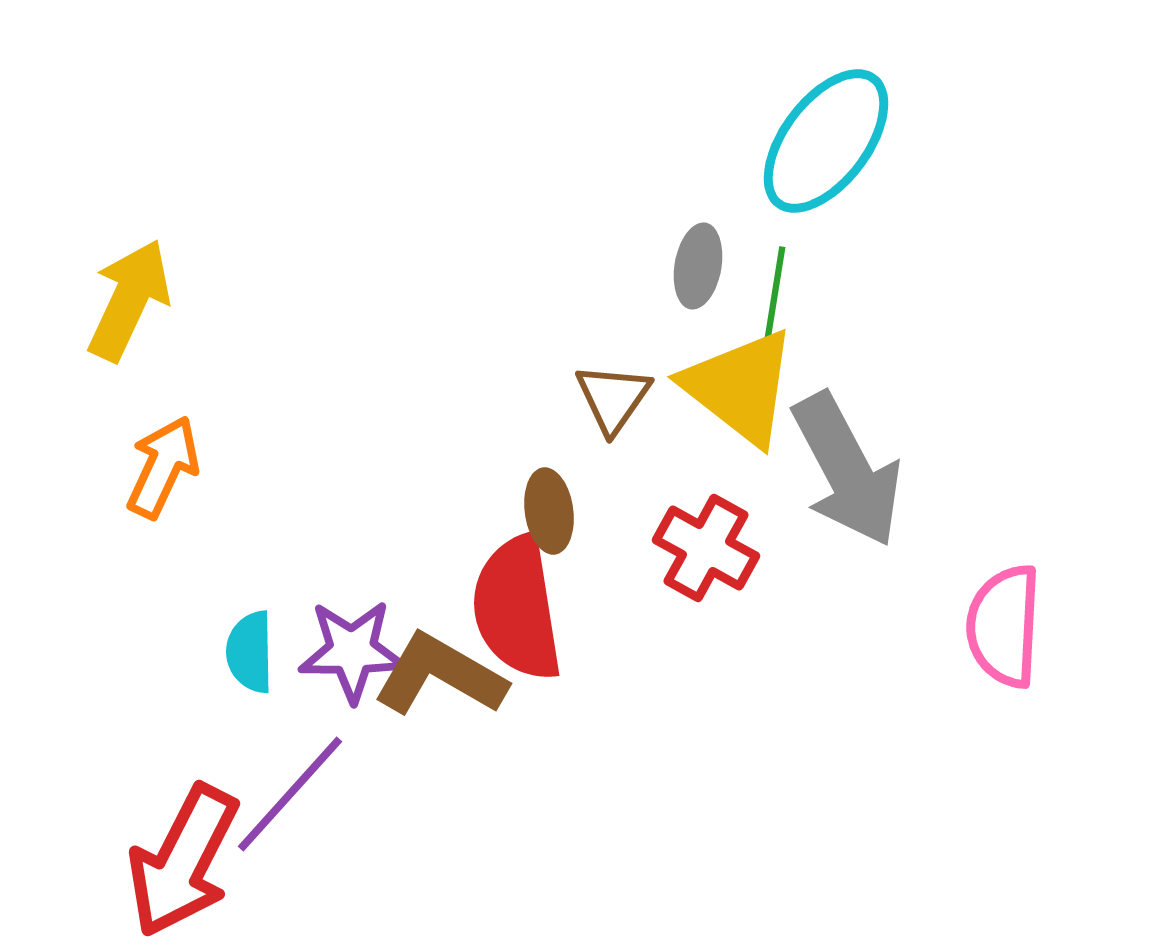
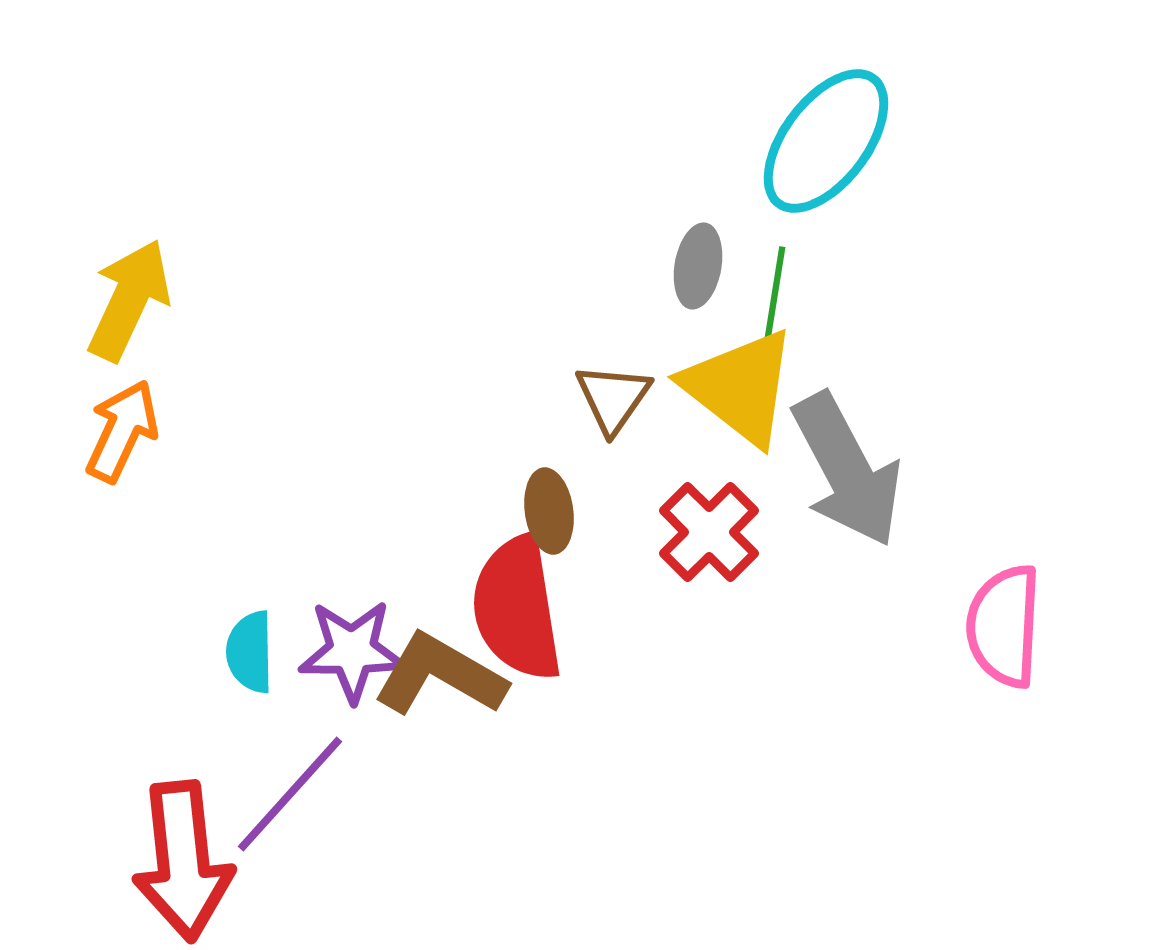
orange arrow: moved 41 px left, 36 px up
red cross: moved 3 px right, 16 px up; rotated 16 degrees clockwise
red arrow: rotated 33 degrees counterclockwise
